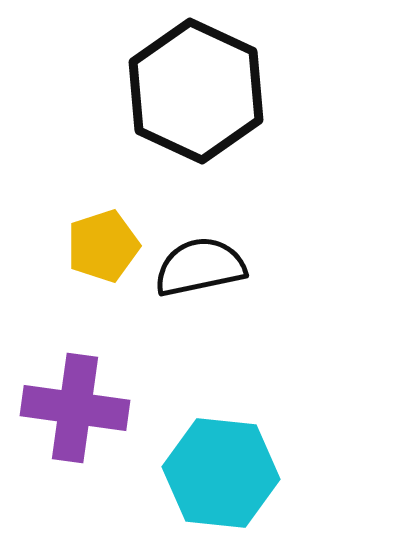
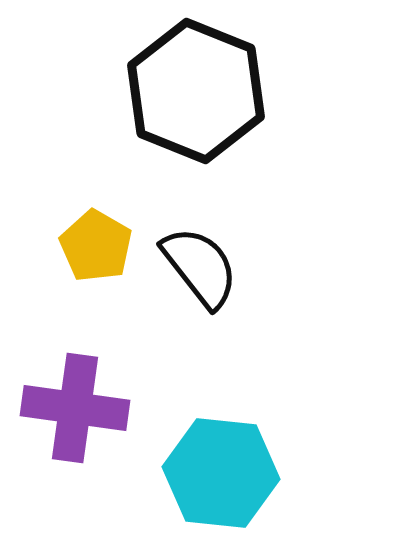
black hexagon: rotated 3 degrees counterclockwise
yellow pentagon: moved 7 px left; rotated 24 degrees counterclockwise
black semicircle: rotated 64 degrees clockwise
